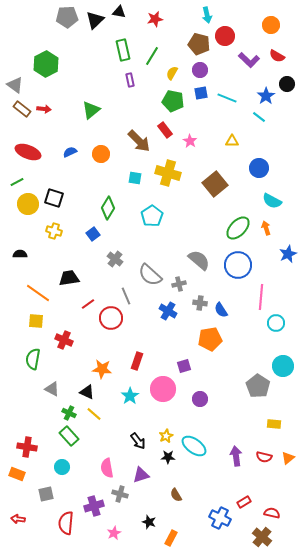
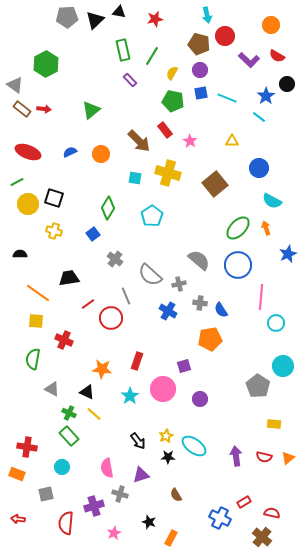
purple rectangle at (130, 80): rotated 32 degrees counterclockwise
